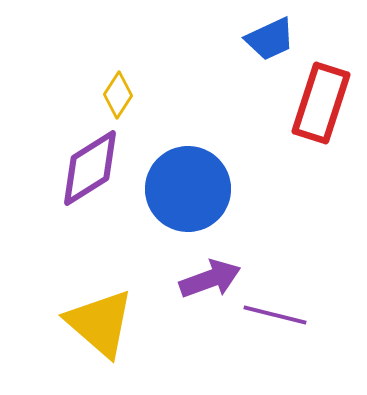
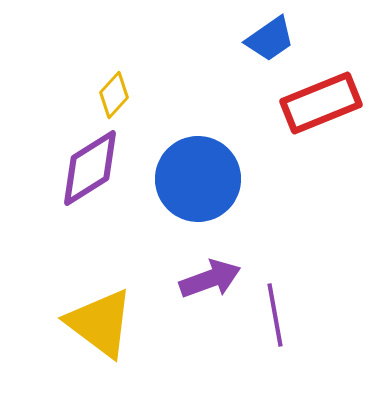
blue trapezoid: rotated 10 degrees counterclockwise
yellow diamond: moved 4 px left; rotated 9 degrees clockwise
red rectangle: rotated 50 degrees clockwise
blue circle: moved 10 px right, 10 px up
purple line: rotated 66 degrees clockwise
yellow triangle: rotated 4 degrees counterclockwise
